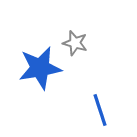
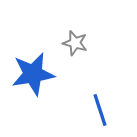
blue star: moved 7 px left, 6 px down
